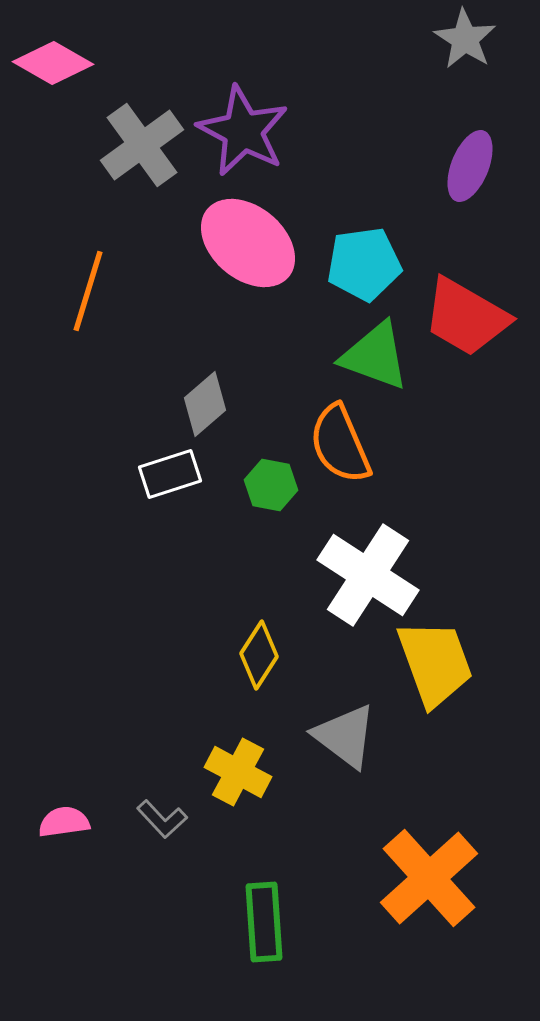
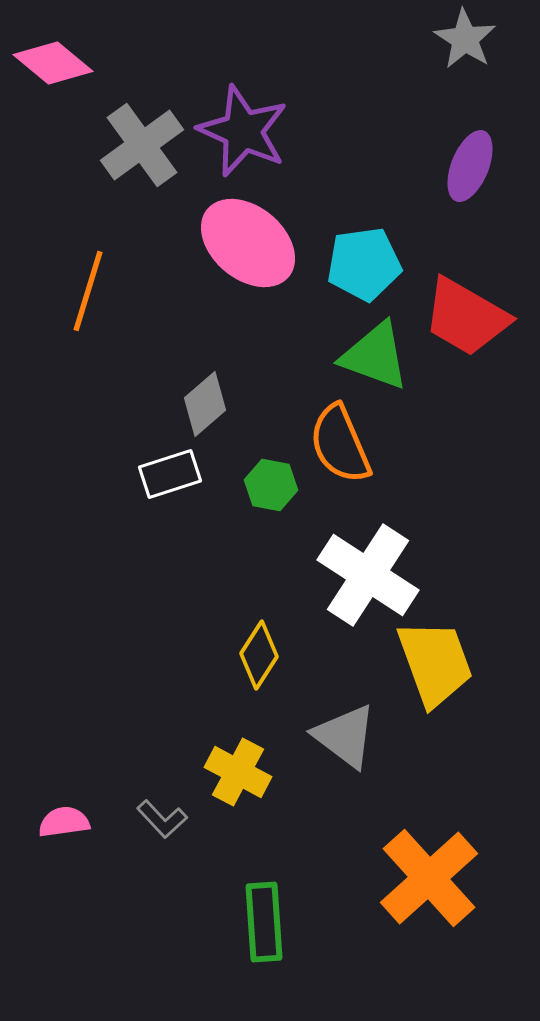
pink diamond: rotated 10 degrees clockwise
purple star: rotated 4 degrees counterclockwise
